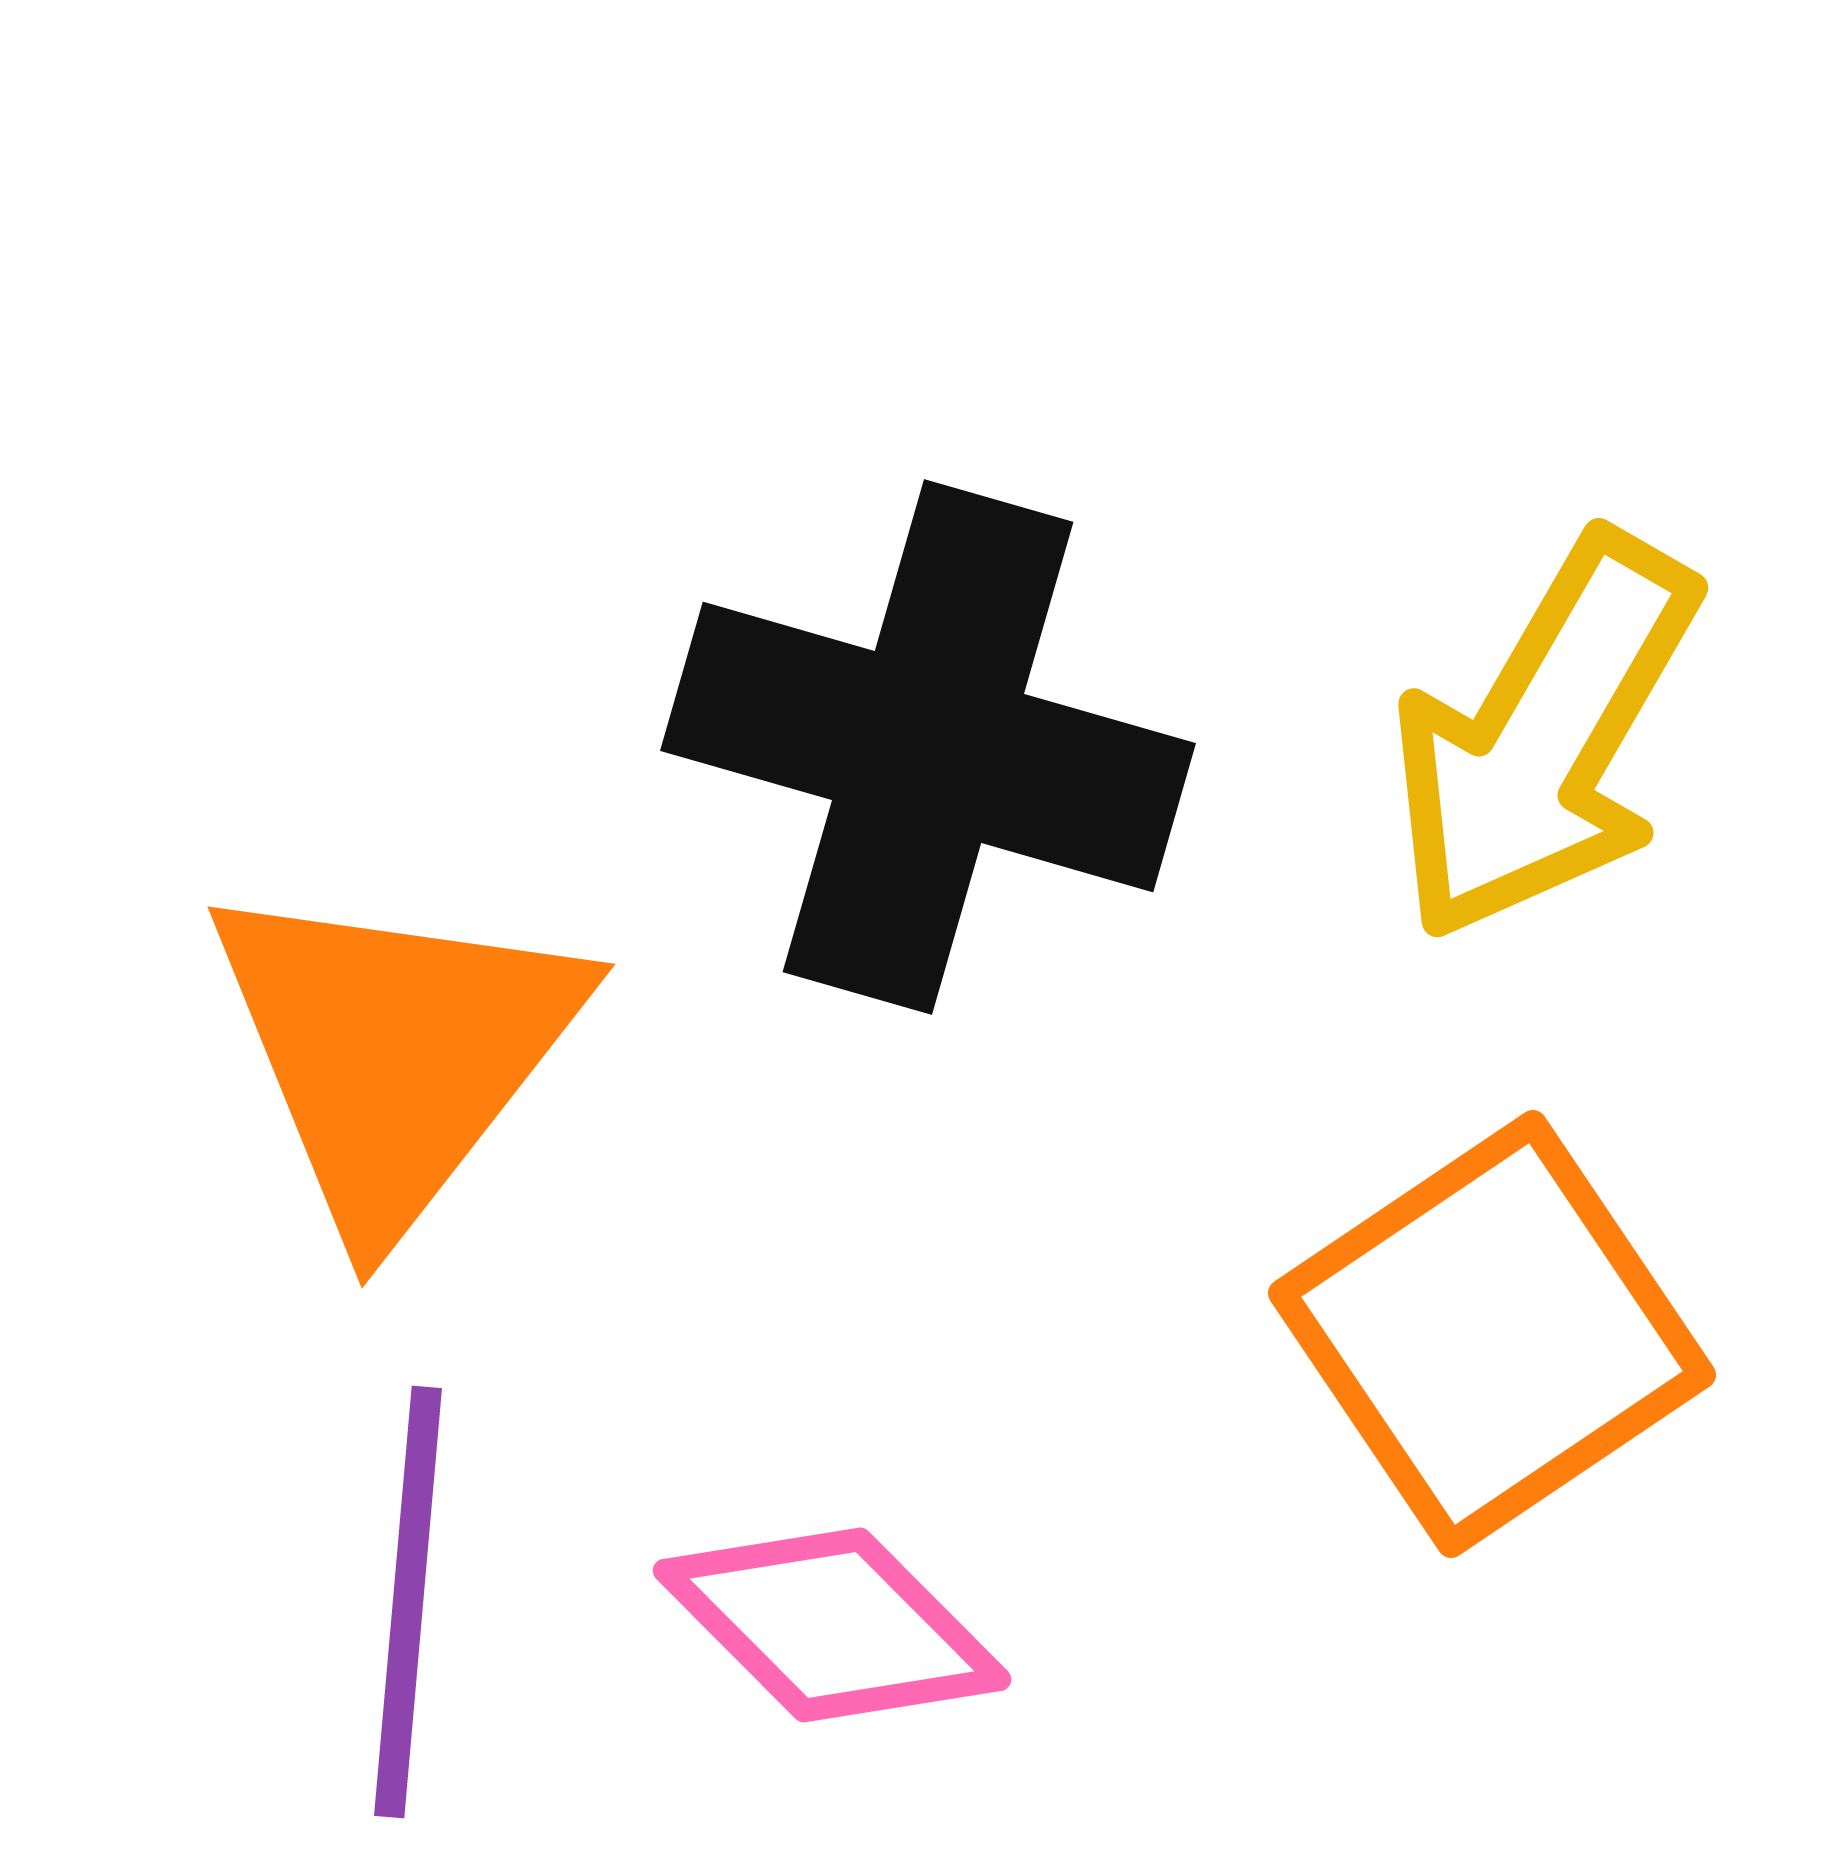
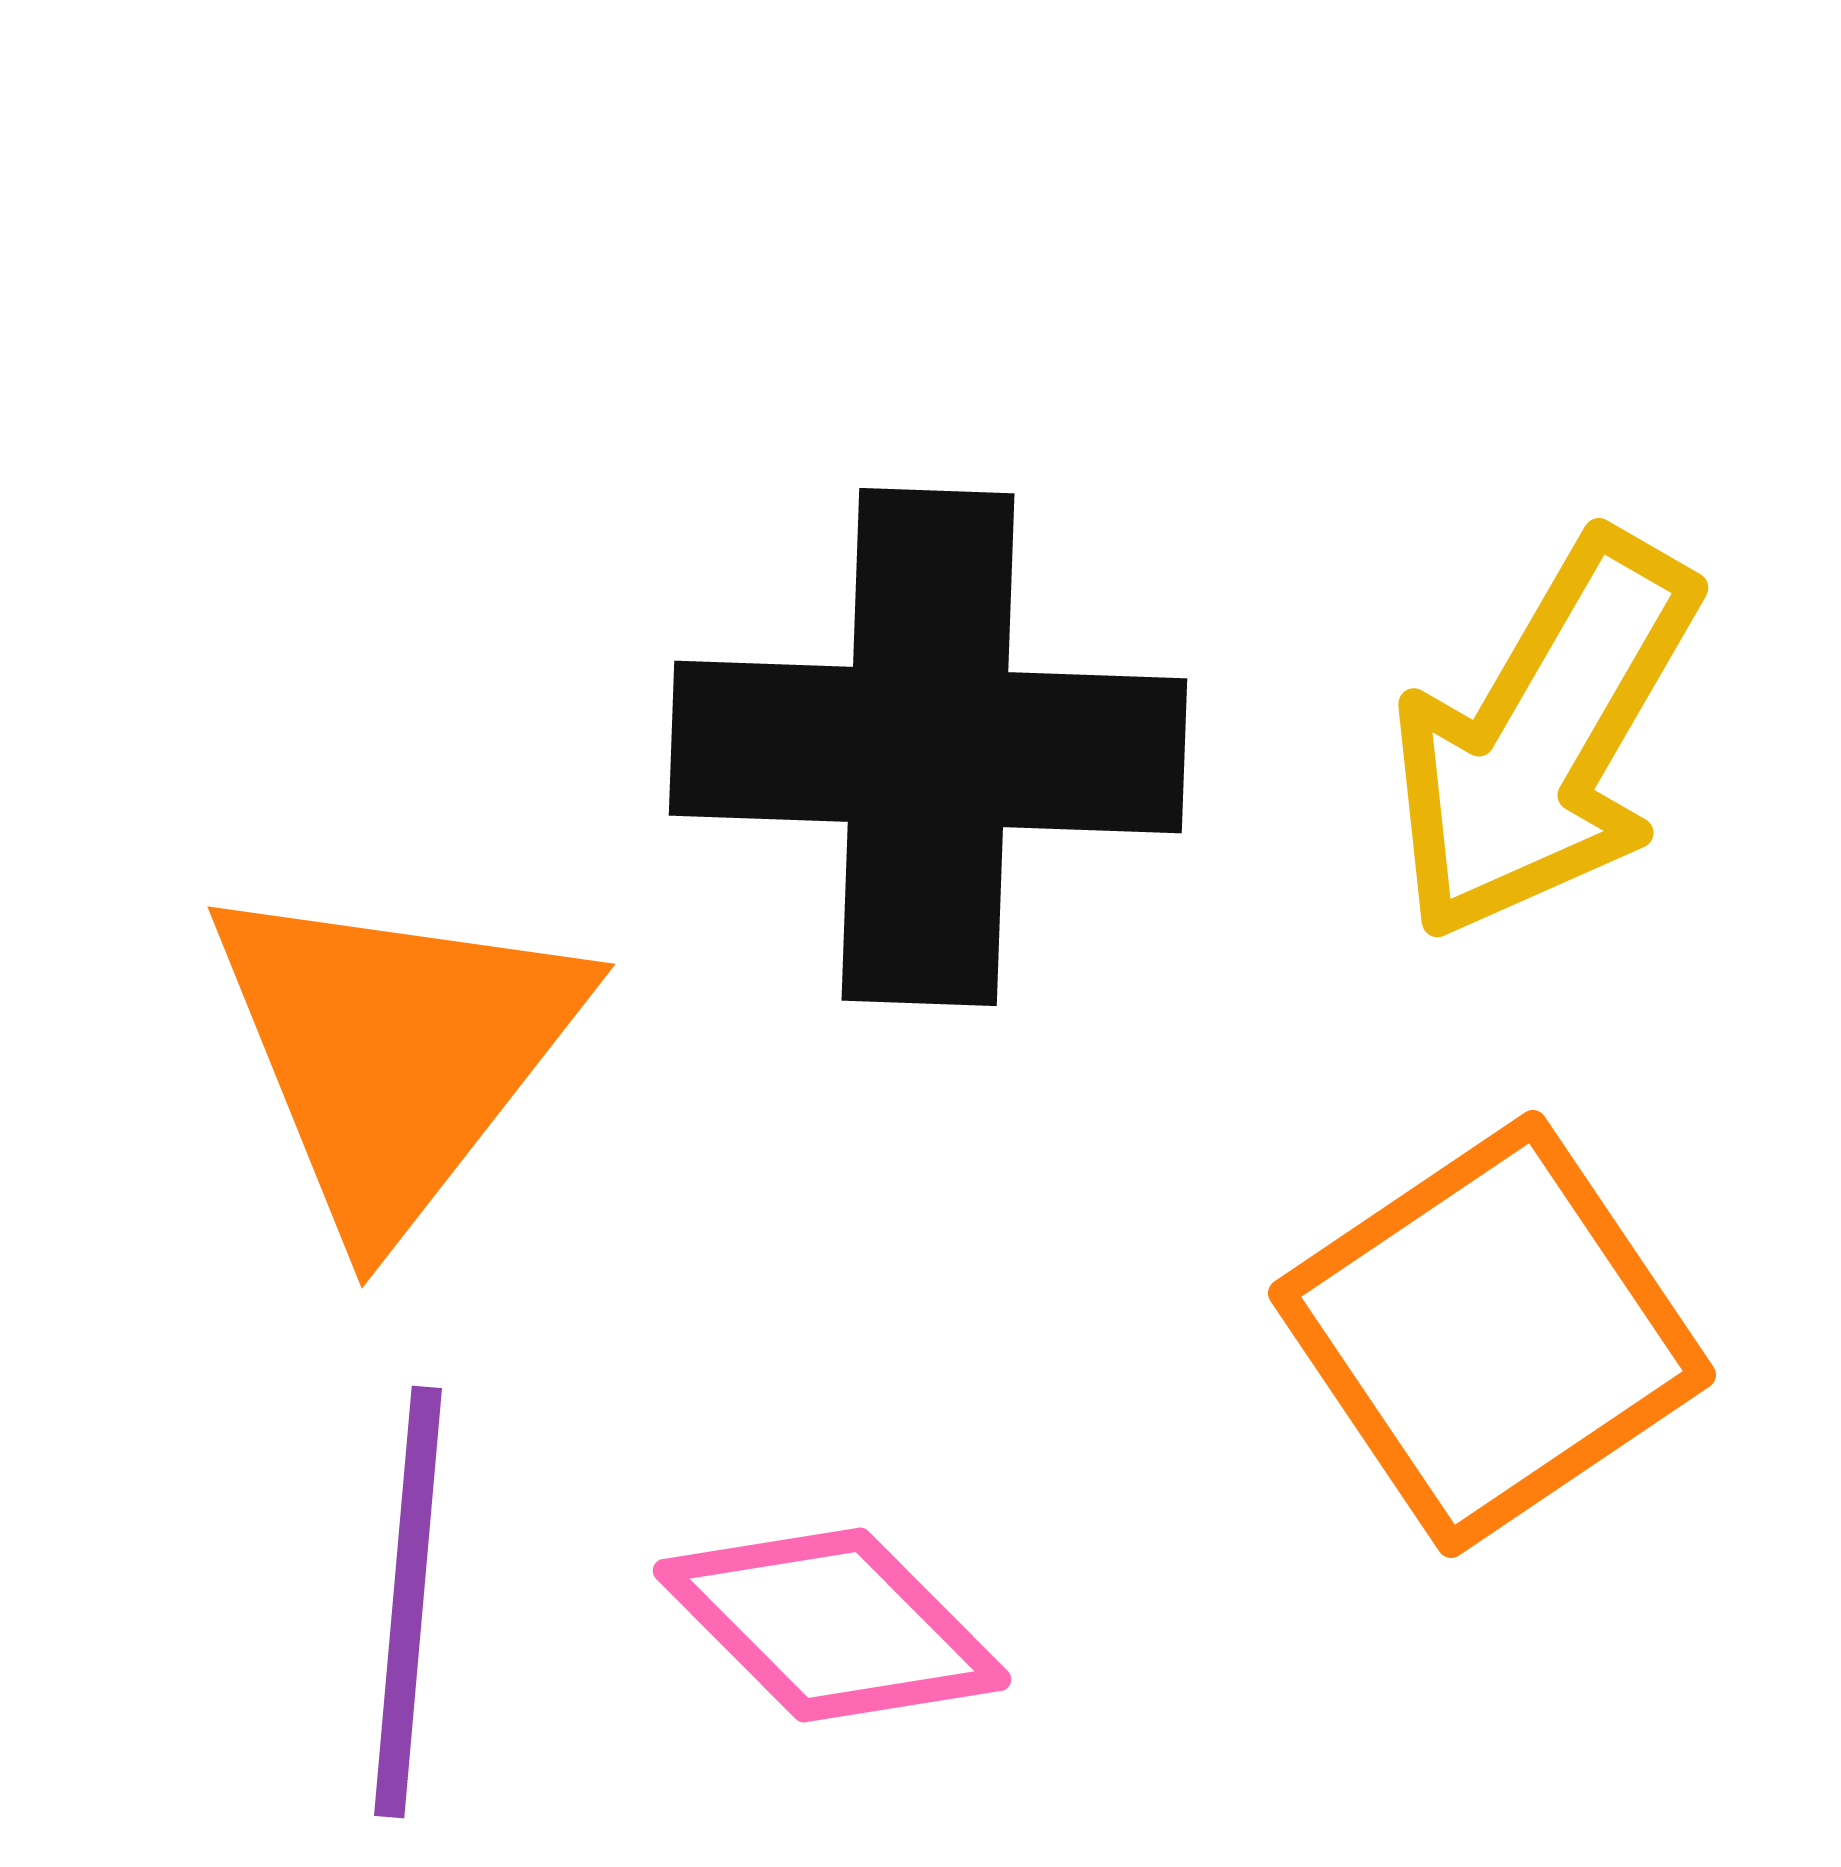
black cross: rotated 14 degrees counterclockwise
